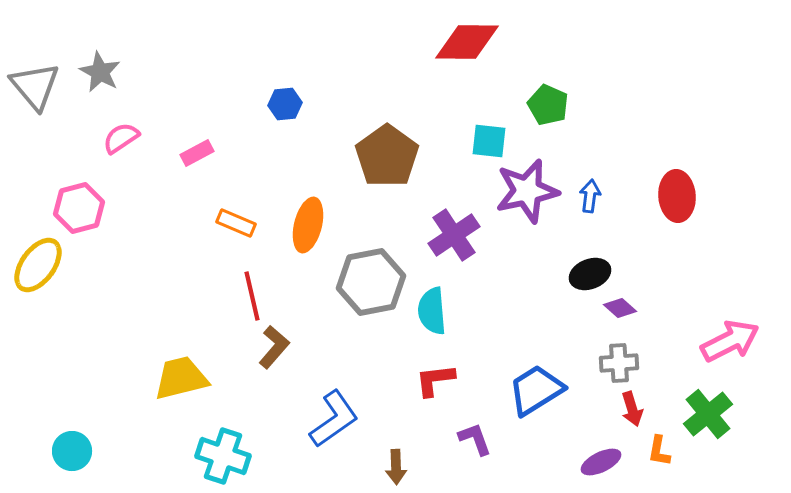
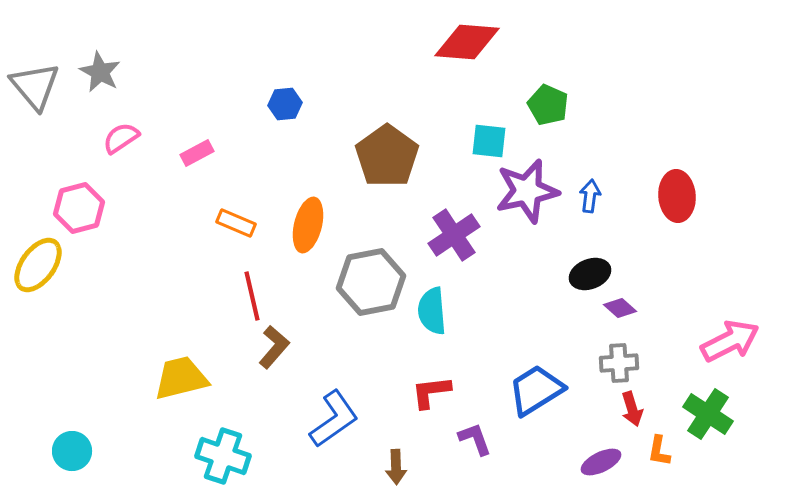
red diamond: rotated 4 degrees clockwise
red L-shape: moved 4 px left, 12 px down
green cross: rotated 18 degrees counterclockwise
